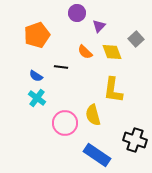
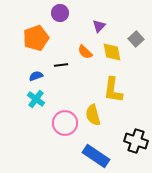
purple circle: moved 17 px left
orange pentagon: moved 1 px left, 3 px down
yellow diamond: rotated 10 degrees clockwise
black line: moved 2 px up; rotated 16 degrees counterclockwise
blue semicircle: rotated 128 degrees clockwise
cyan cross: moved 1 px left, 1 px down
black cross: moved 1 px right, 1 px down
blue rectangle: moved 1 px left, 1 px down
